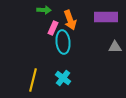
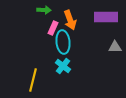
cyan cross: moved 12 px up
